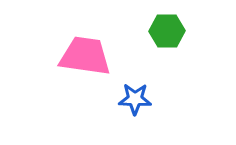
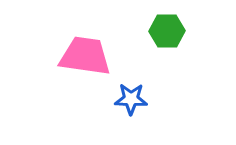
blue star: moved 4 px left
